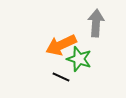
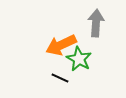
green star: rotated 10 degrees clockwise
black line: moved 1 px left, 1 px down
